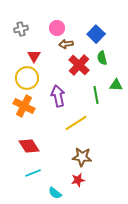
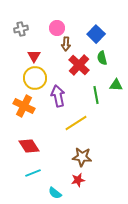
brown arrow: rotated 80 degrees counterclockwise
yellow circle: moved 8 px right
